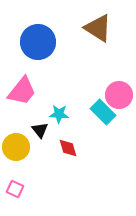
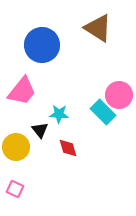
blue circle: moved 4 px right, 3 px down
